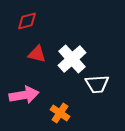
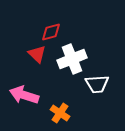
red diamond: moved 24 px right, 11 px down
red triangle: rotated 30 degrees clockwise
white cross: rotated 20 degrees clockwise
pink arrow: rotated 152 degrees counterclockwise
